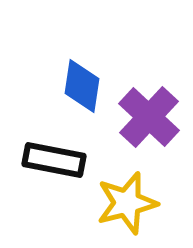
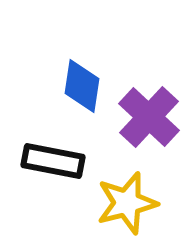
black rectangle: moved 1 px left, 1 px down
